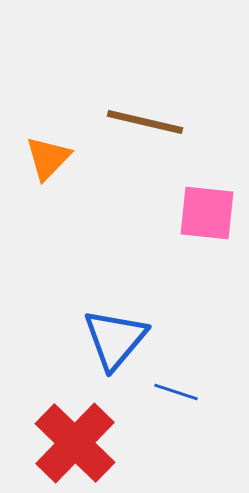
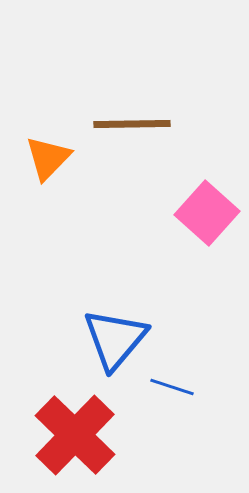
brown line: moved 13 px left, 2 px down; rotated 14 degrees counterclockwise
pink square: rotated 36 degrees clockwise
blue line: moved 4 px left, 5 px up
red cross: moved 8 px up
